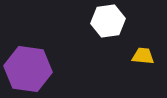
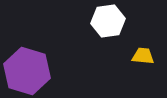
purple hexagon: moved 1 px left, 2 px down; rotated 9 degrees clockwise
